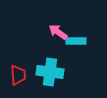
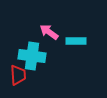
pink arrow: moved 9 px left
cyan cross: moved 18 px left, 16 px up
